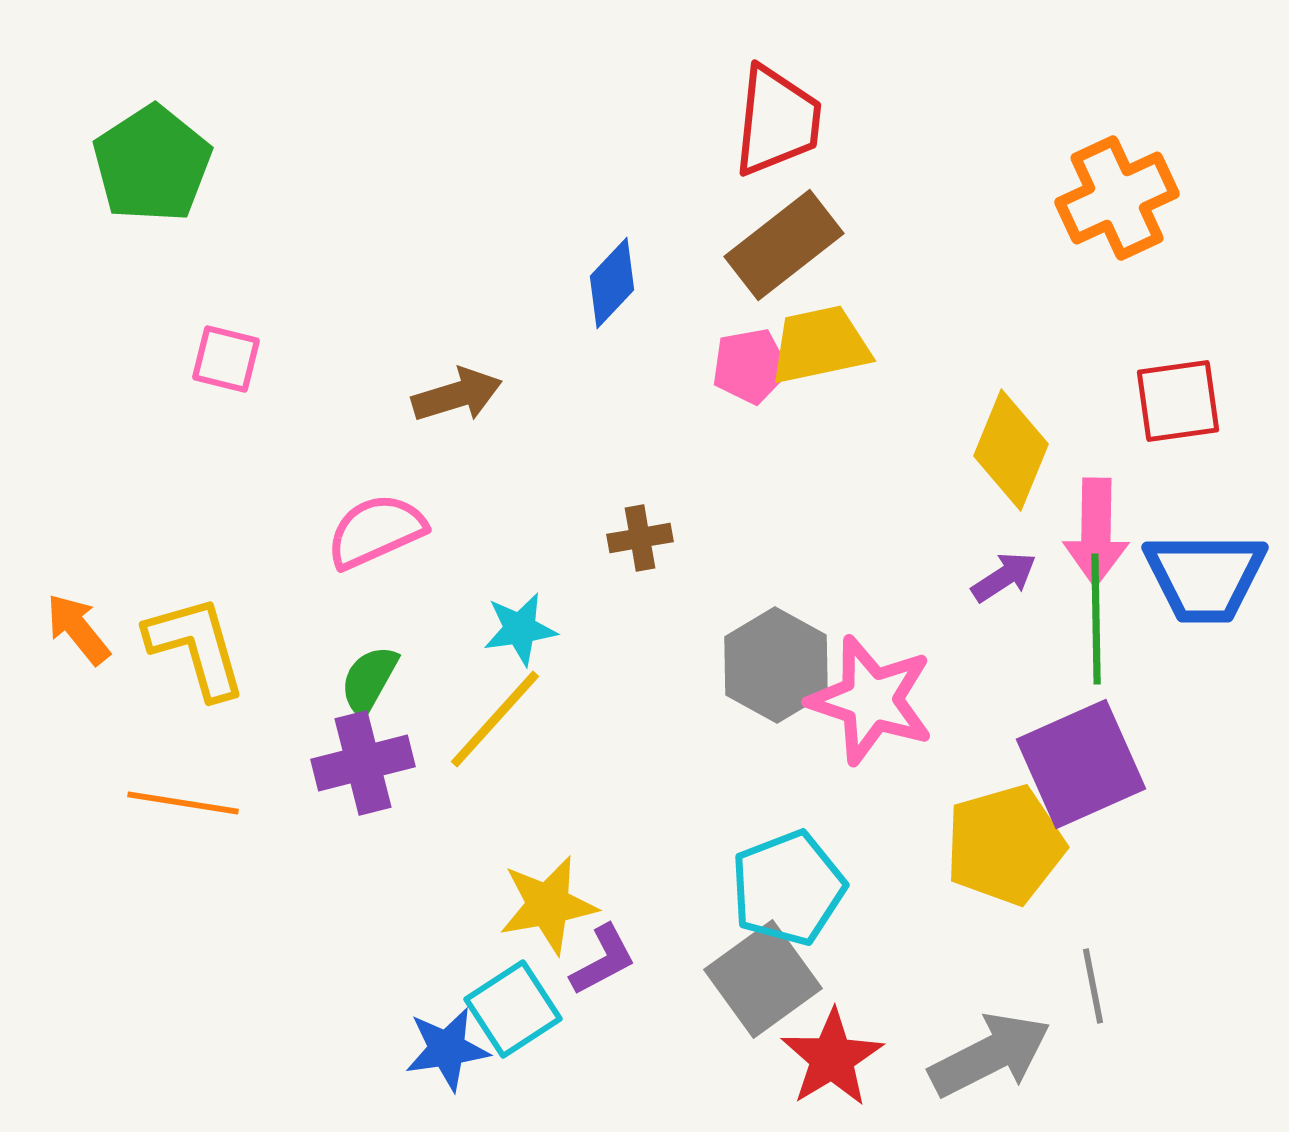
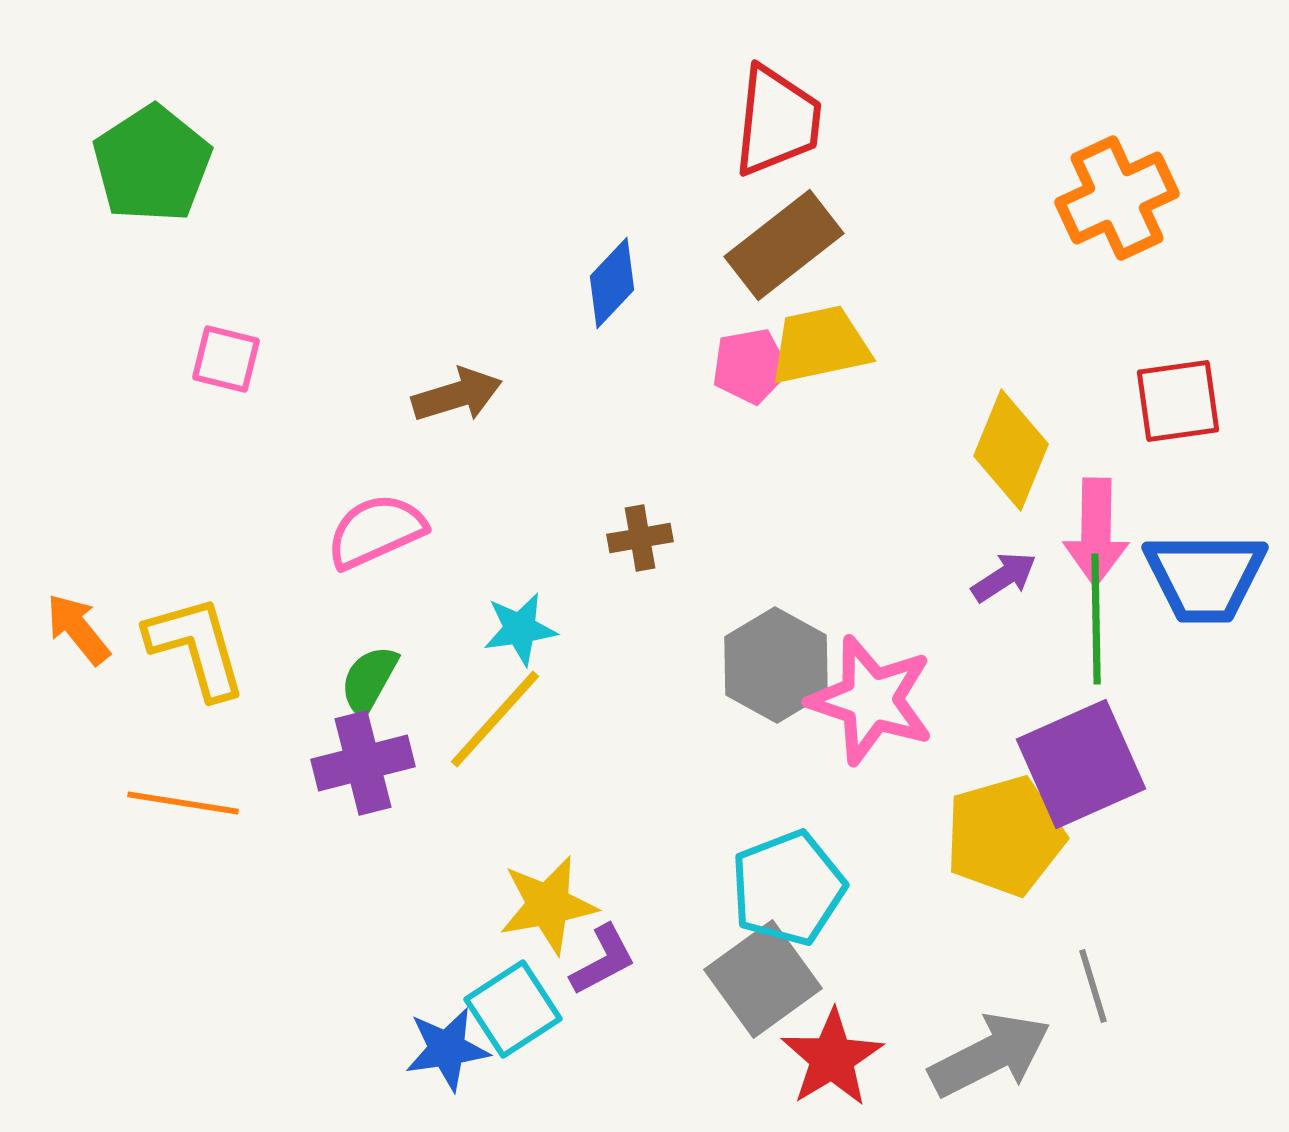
yellow pentagon: moved 9 px up
gray line: rotated 6 degrees counterclockwise
